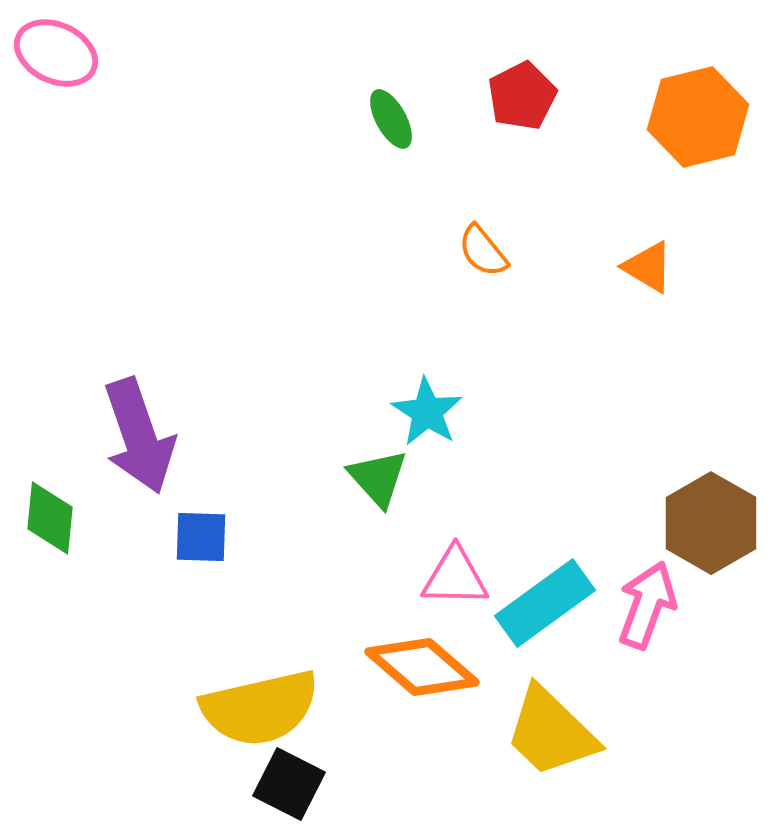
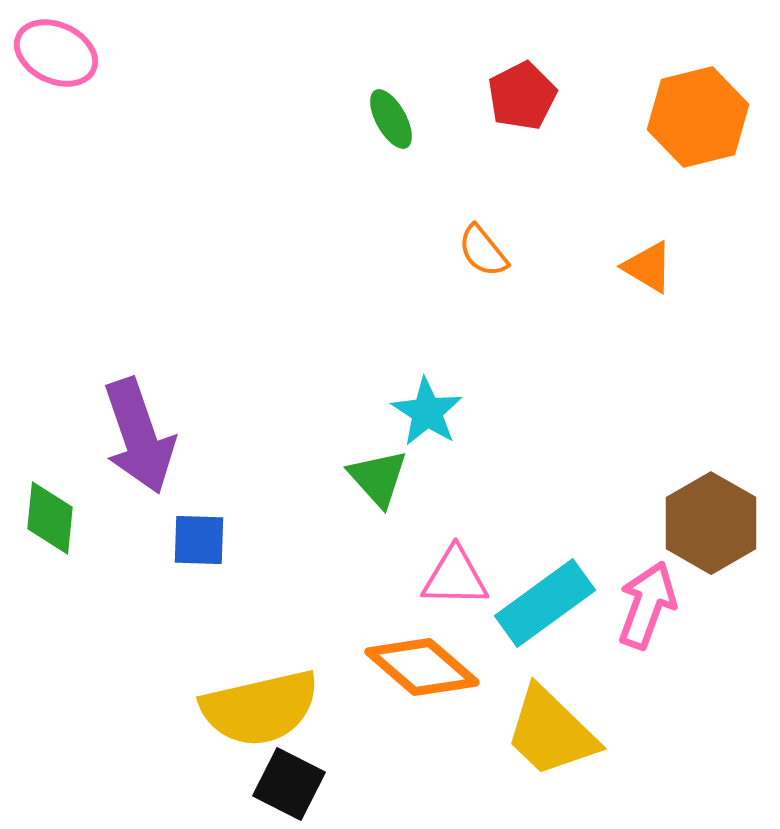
blue square: moved 2 px left, 3 px down
